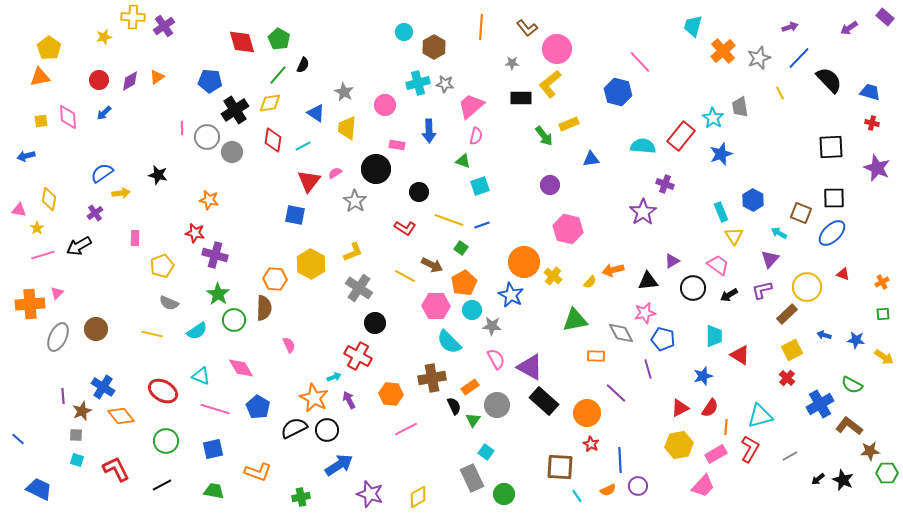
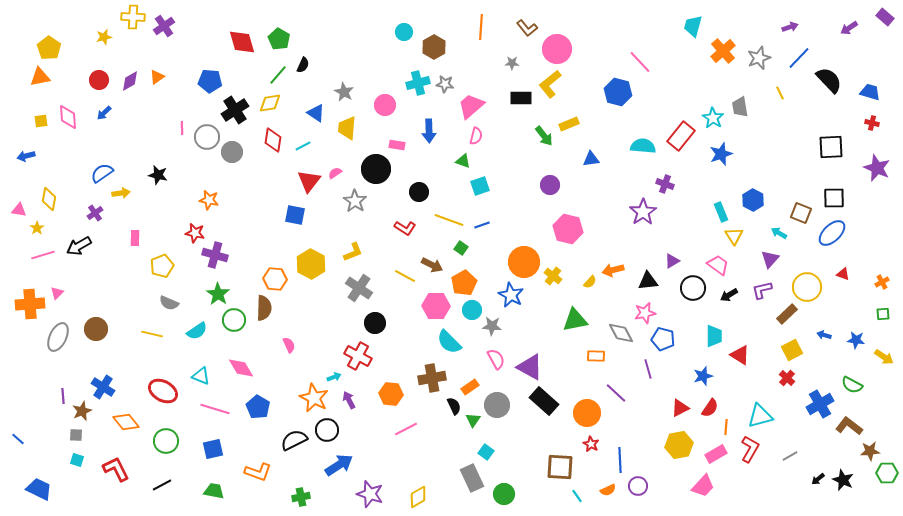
orange diamond at (121, 416): moved 5 px right, 6 px down
black semicircle at (294, 428): moved 12 px down
